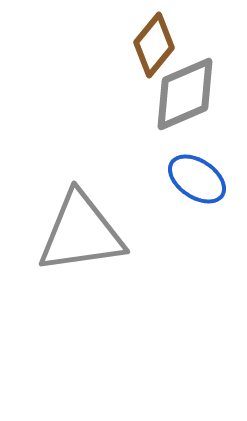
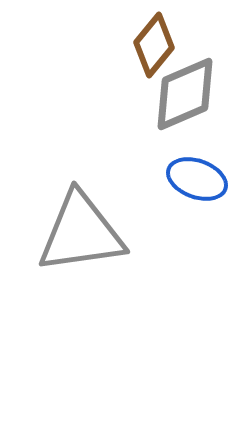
blue ellipse: rotated 14 degrees counterclockwise
